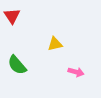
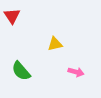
green semicircle: moved 4 px right, 6 px down
